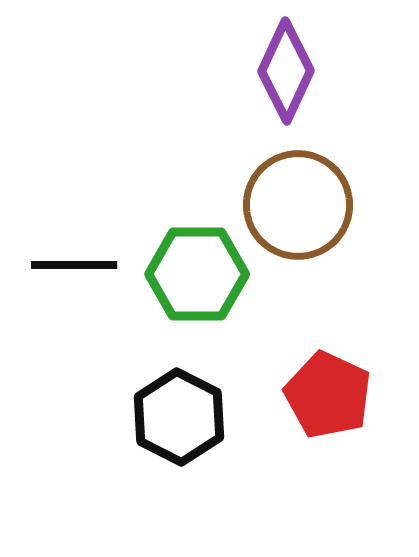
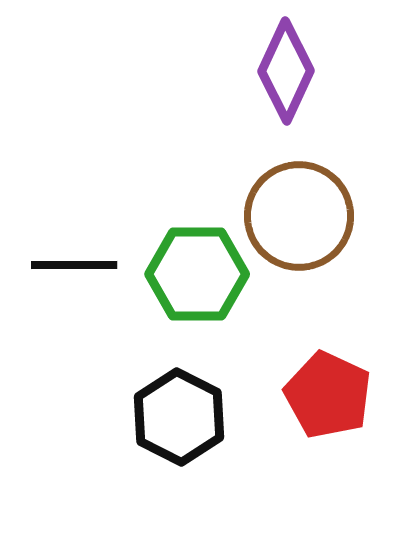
brown circle: moved 1 px right, 11 px down
